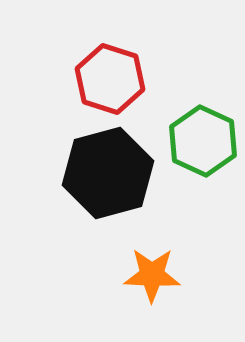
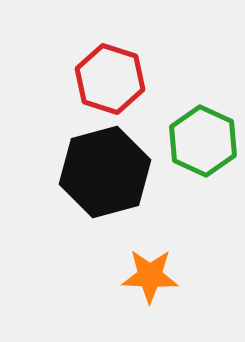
black hexagon: moved 3 px left, 1 px up
orange star: moved 2 px left, 1 px down
